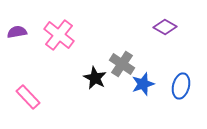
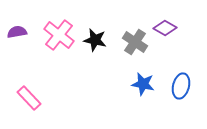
purple diamond: moved 1 px down
gray cross: moved 13 px right, 22 px up
black star: moved 38 px up; rotated 15 degrees counterclockwise
blue star: rotated 30 degrees clockwise
pink rectangle: moved 1 px right, 1 px down
